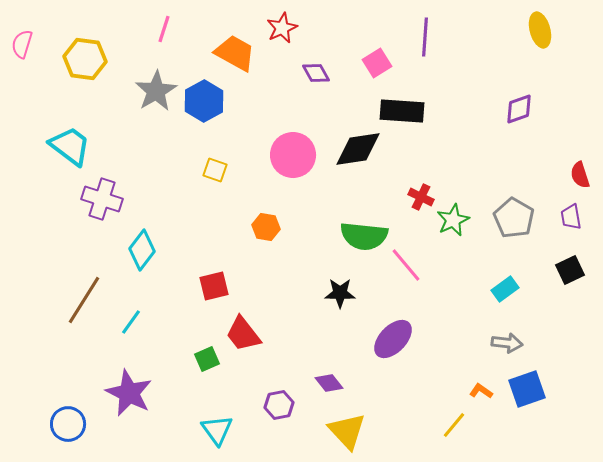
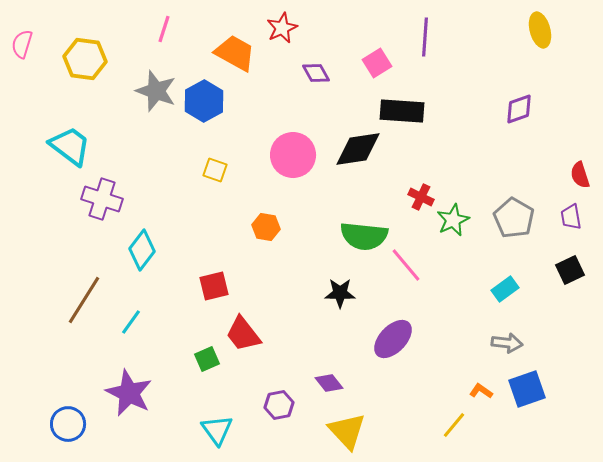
gray star at (156, 91): rotated 21 degrees counterclockwise
